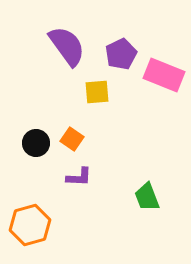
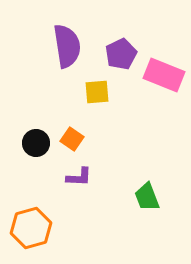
purple semicircle: rotated 27 degrees clockwise
orange hexagon: moved 1 px right, 3 px down
